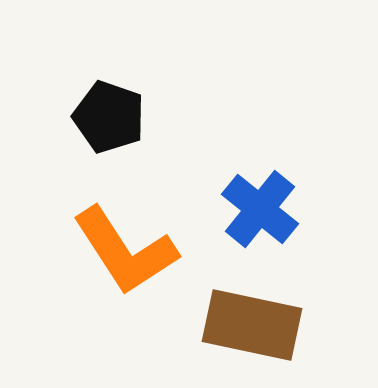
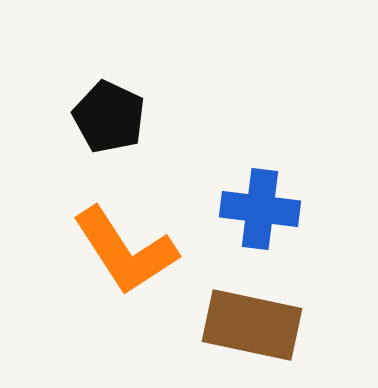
black pentagon: rotated 6 degrees clockwise
blue cross: rotated 32 degrees counterclockwise
